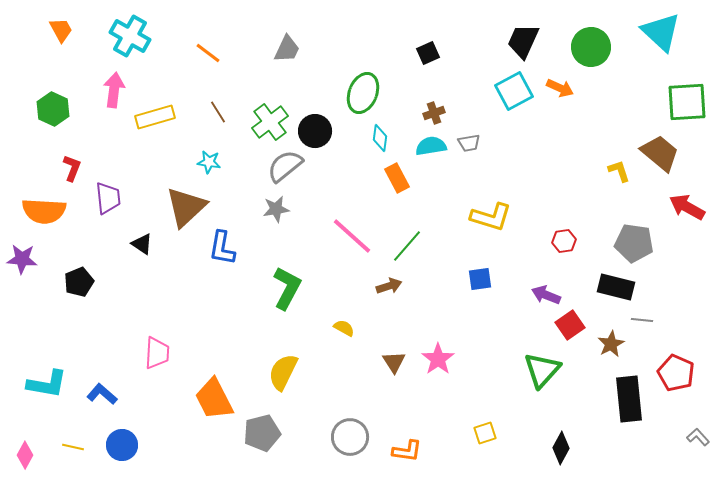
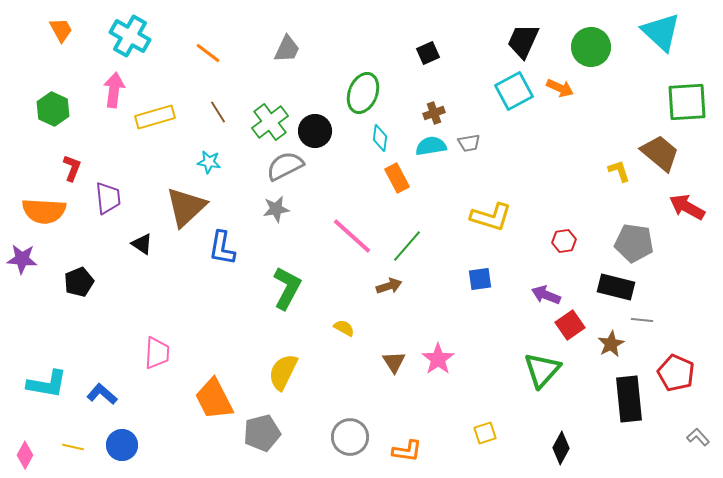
gray semicircle at (285, 166): rotated 12 degrees clockwise
